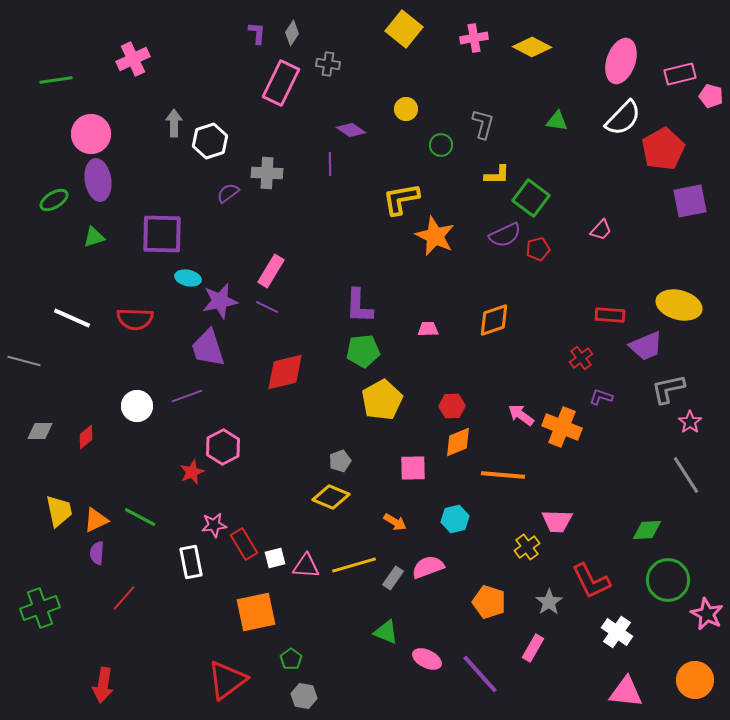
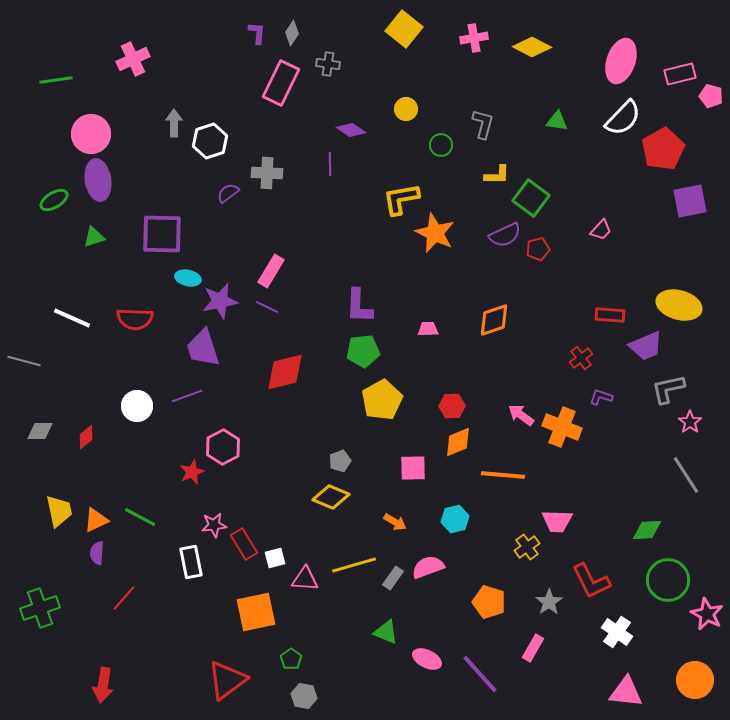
orange star at (435, 236): moved 3 px up
purple trapezoid at (208, 348): moved 5 px left
pink triangle at (306, 566): moved 1 px left, 13 px down
